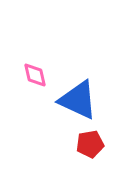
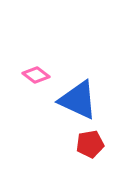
pink diamond: moved 1 px right; rotated 40 degrees counterclockwise
